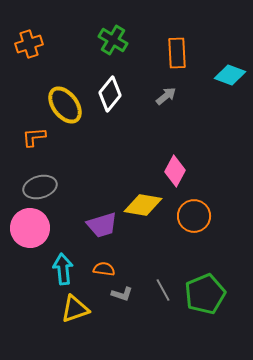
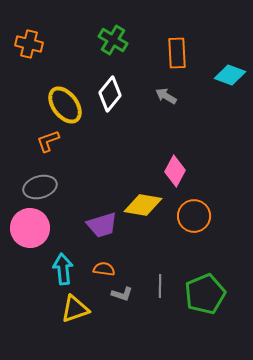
orange cross: rotated 32 degrees clockwise
gray arrow: rotated 110 degrees counterclockwise
orange L-shape: moved 14 px right, 4 px down; rotated 15 degrees counterclockwise
gray line: moved 3 px left, 4 px up; rotated 30 degrees clockwise
